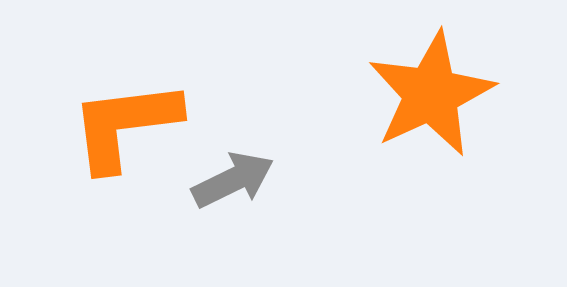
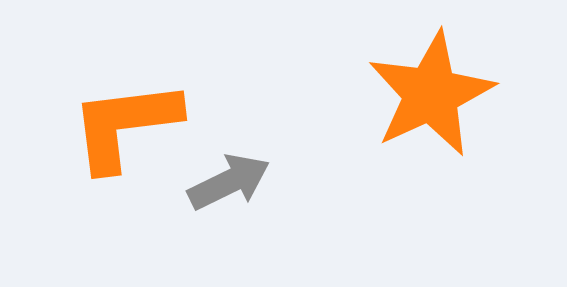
gray arrow: moved 4 px left, 2 px down
